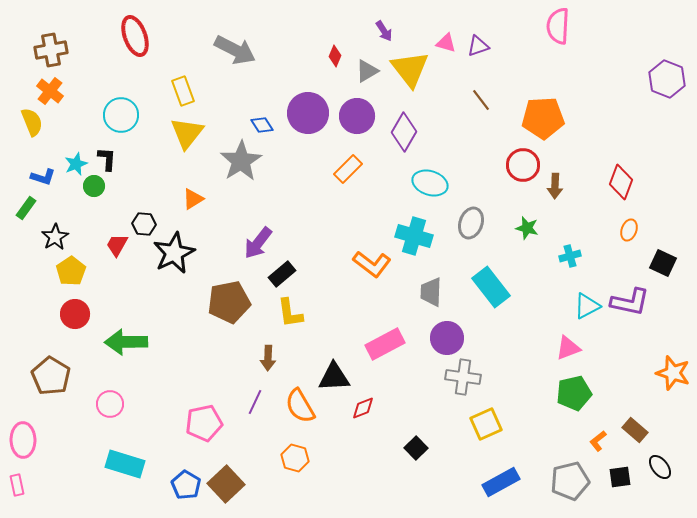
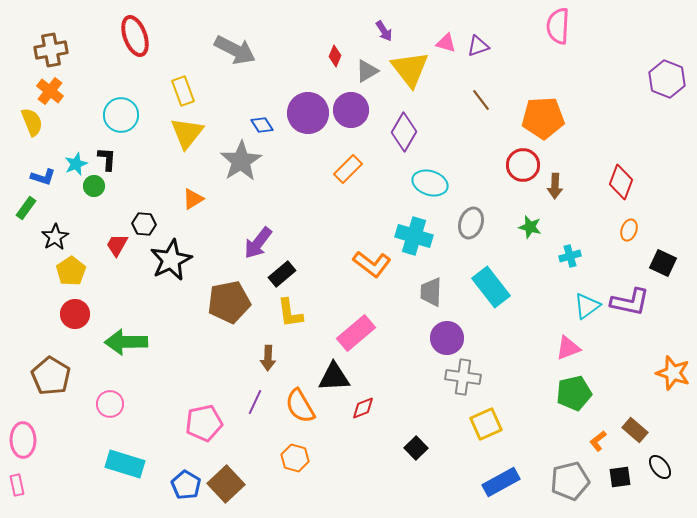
purple circle at (357, 116): moved 6 px left, 6 px up
green star at (527, 228): moved 3 px right, 1 px up
black star at (174, 253): moved 3 px left, 7 px down
cyan triangle at (587, 306): rotated 8 degrees counterclockwise
pink rectangle at (385, 344): moved 29 px left, 11 px up; rotated 12 degrees counterclockwise
